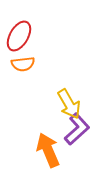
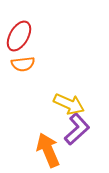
yellow arrow: rotated 36 degrees counterclockwise
